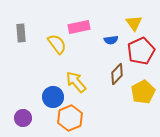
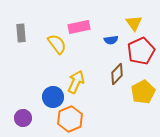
yellow arrow: rotated 65 degrees clockwise
orange hexagon: moved 1 px down
